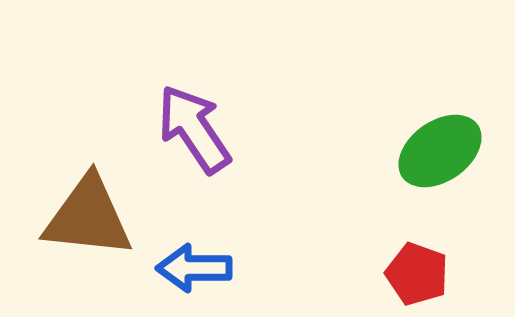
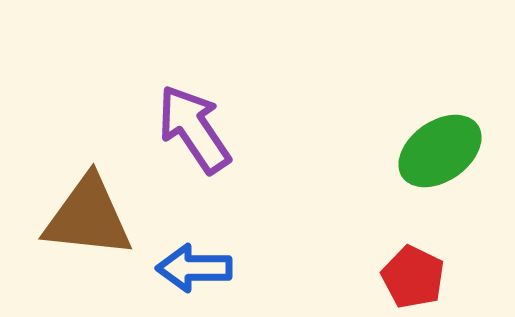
red pentagon: moved 4 px left, 3 px down; rotated 6 degrees clockwise
